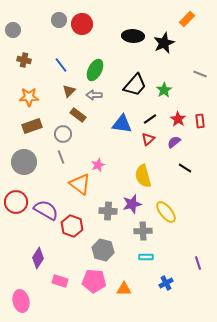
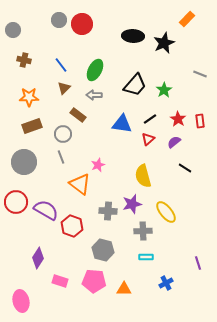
brown triangle at (69, 91): moved 5 px left, 3 px up
